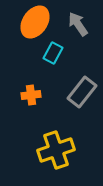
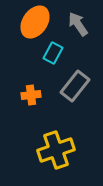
gray rectangle: moved 7 px left, 6 px up
